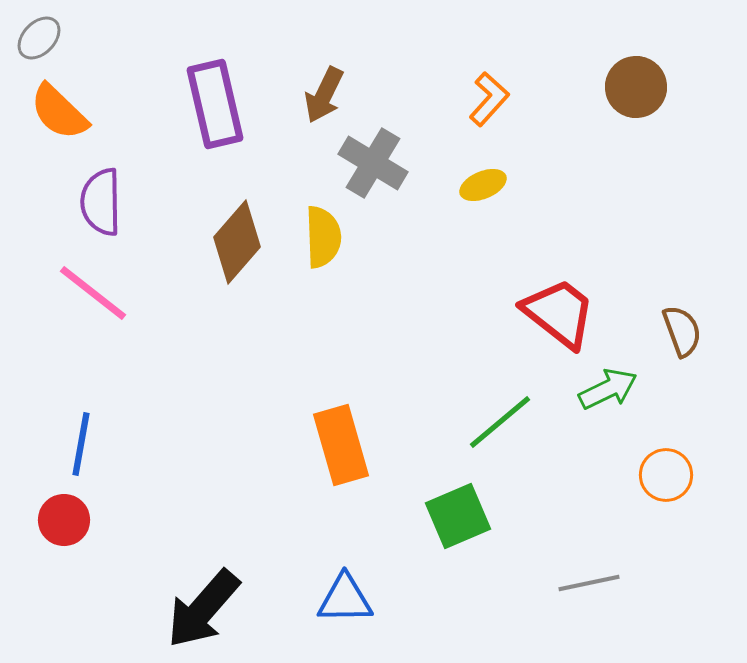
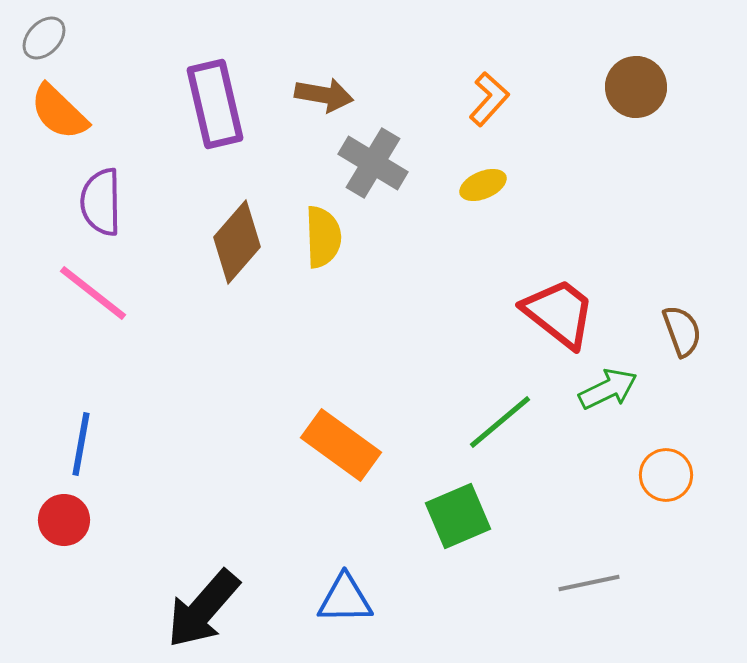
gray ellipse: moved 5 px right
brown arrow: rotated 106 degrees counterclockwise
orange rectangle: rotated 38 degrees counterclockwise
